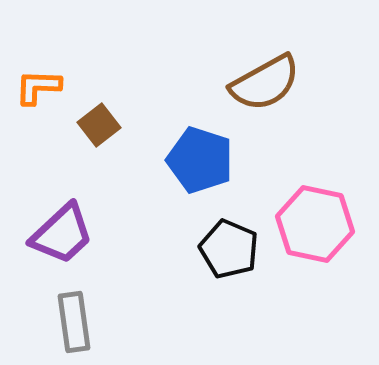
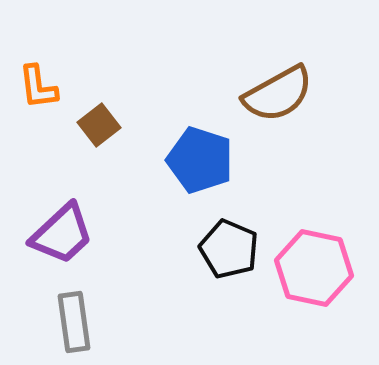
brown semicircle: moved 13 px right, 11 px down
orange L-shape: rotated 99 degrees counterclockwise
pink hexagon: moved 1 px left, 44 px down
